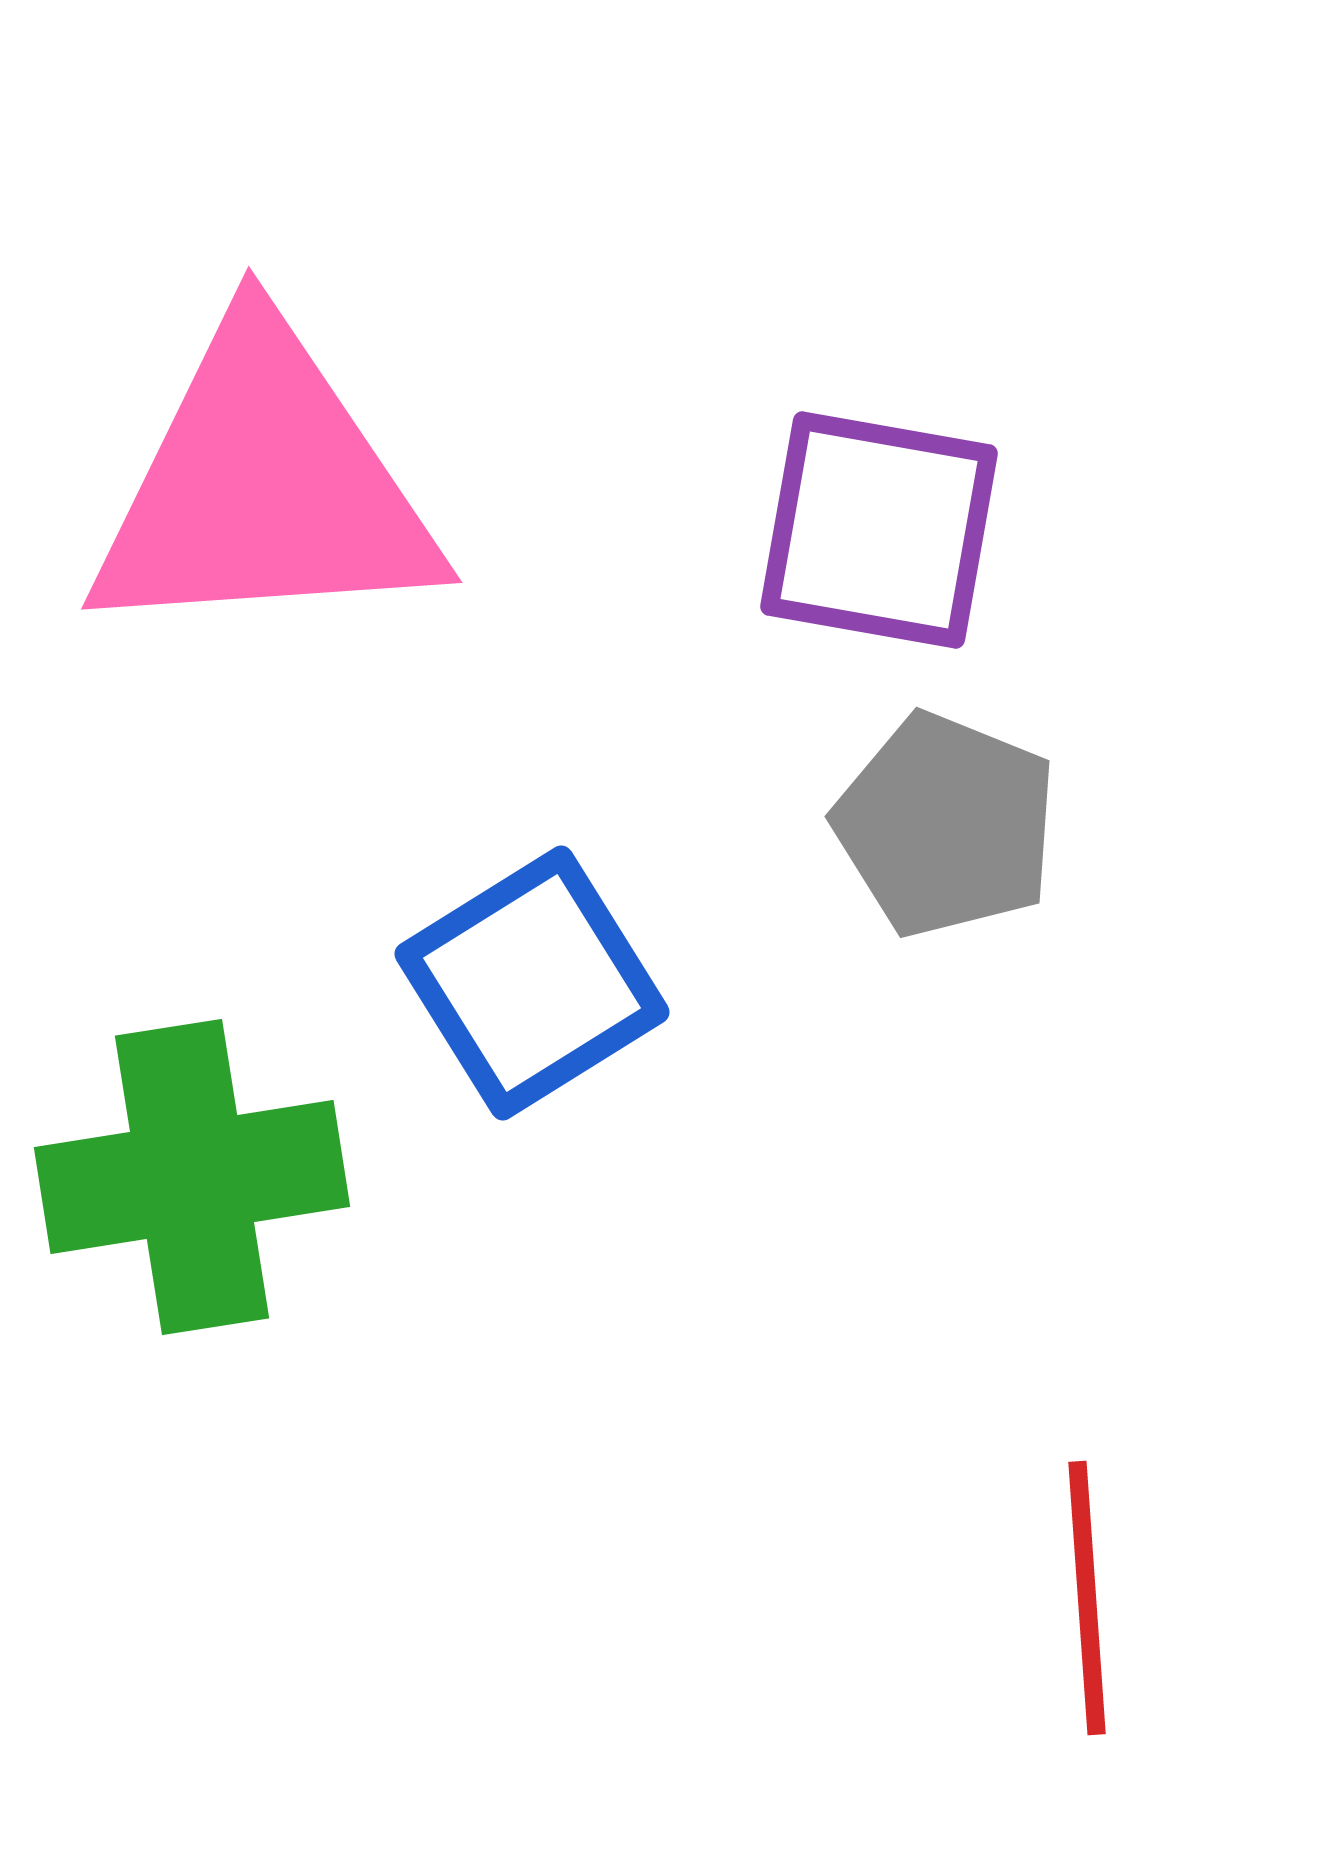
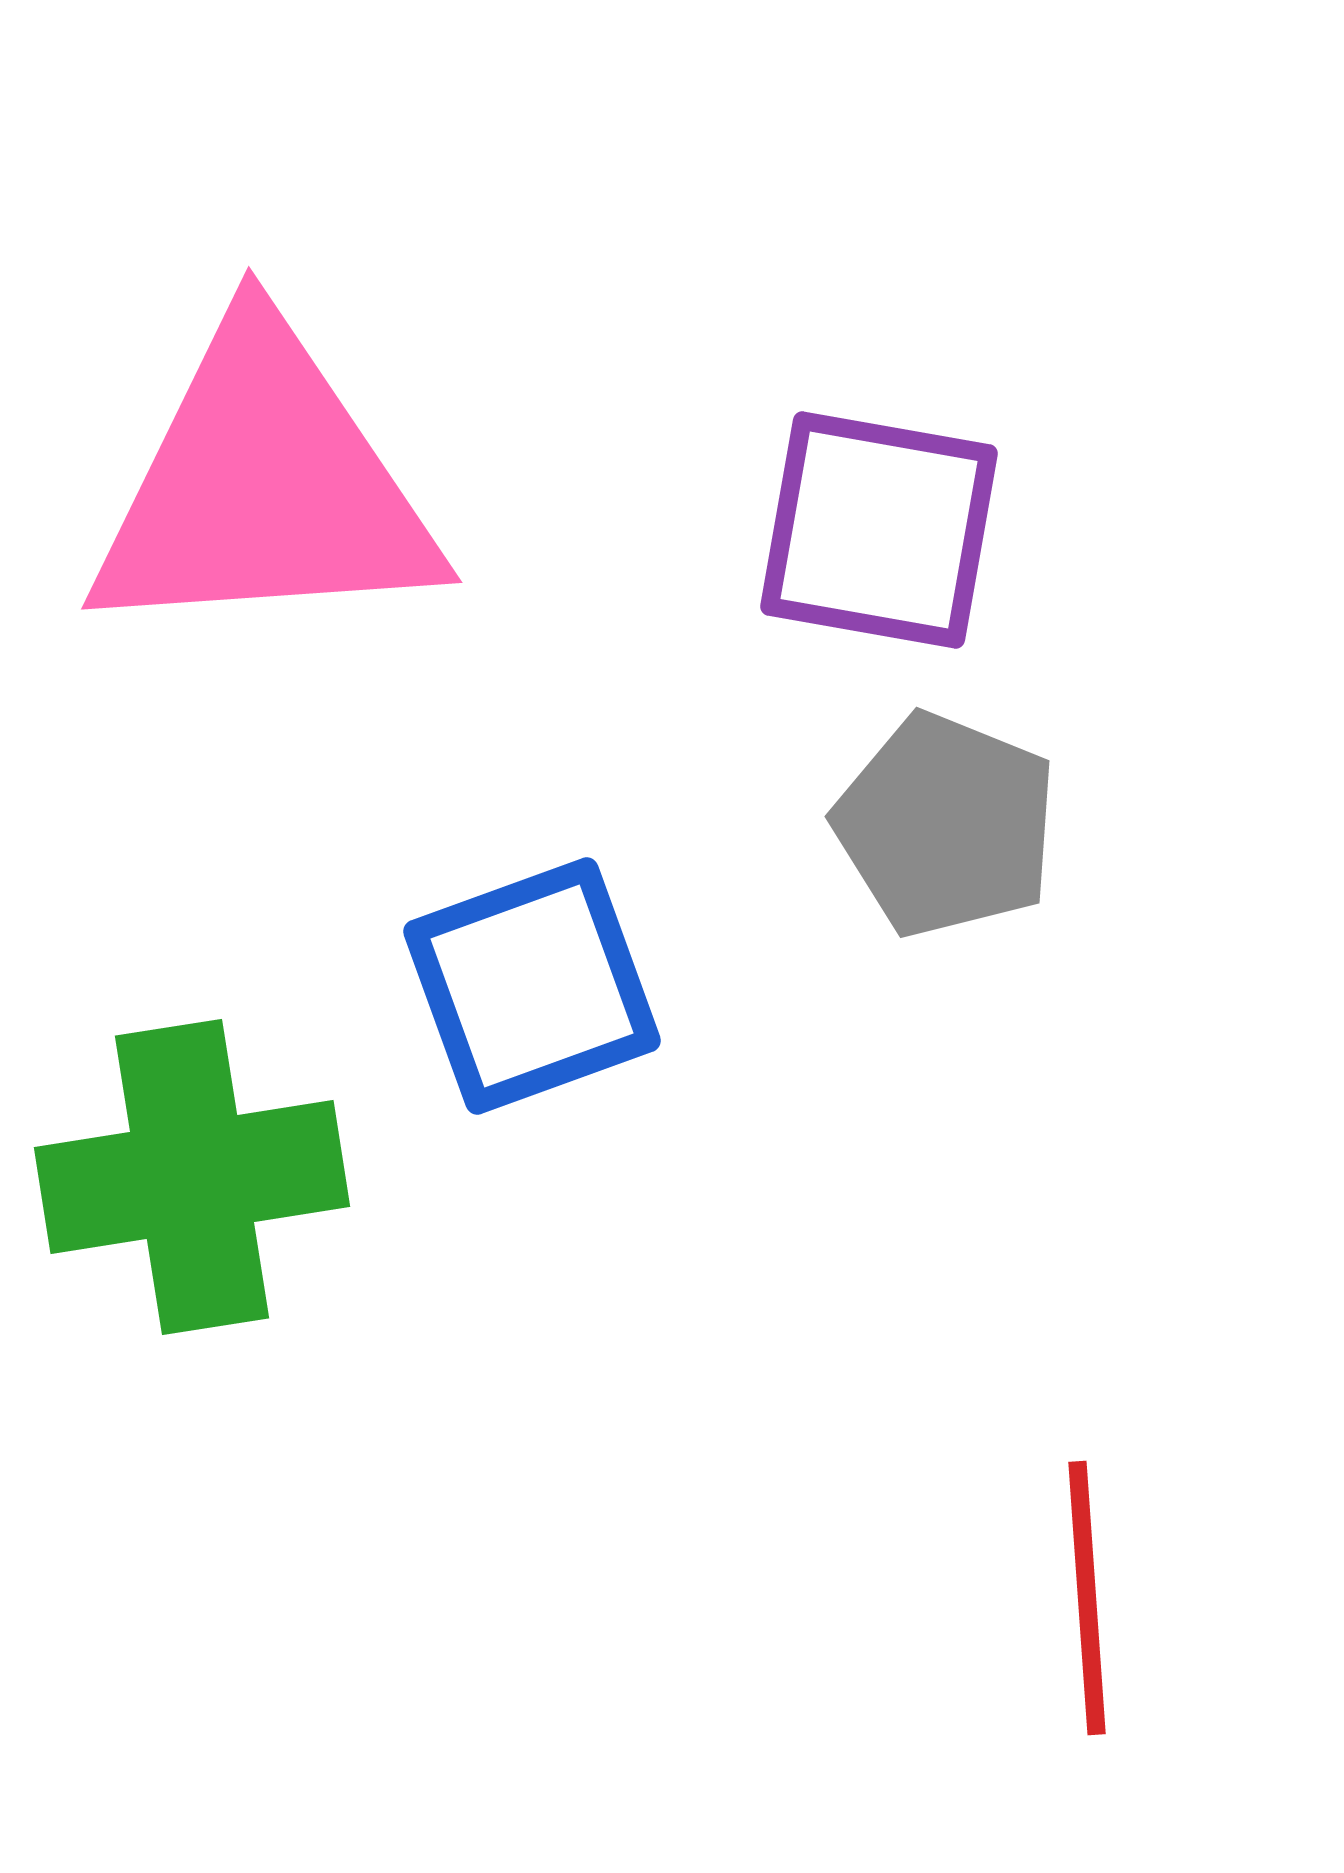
blue square: moved 3 px down; rotated 12 degrees clockwise
